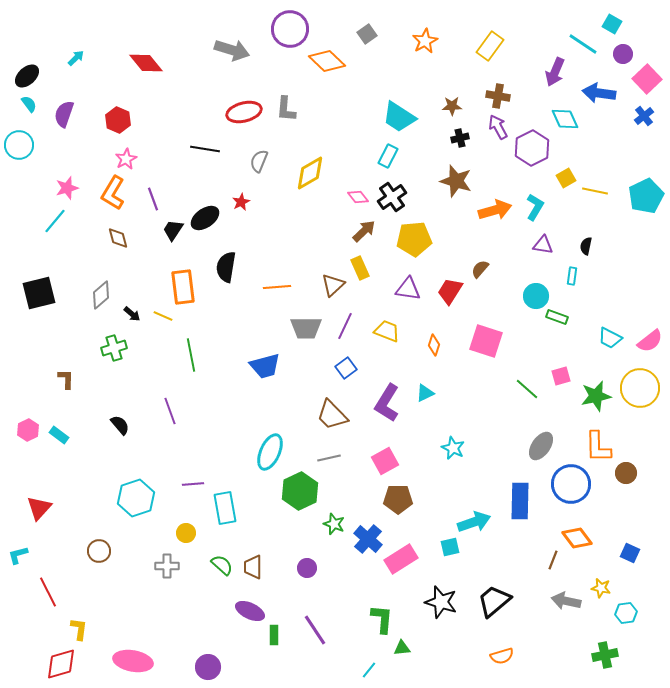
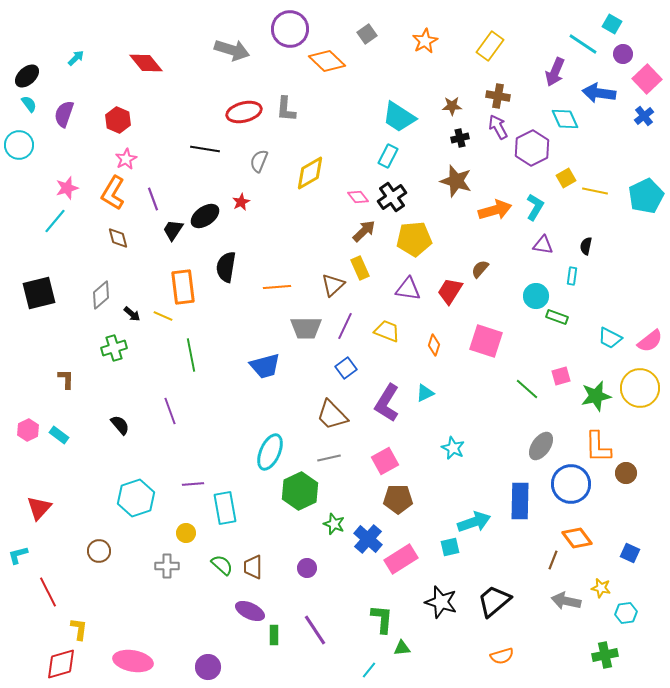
black ellipse at (205, 218): moved 2 px up
